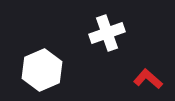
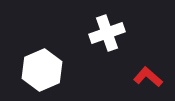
red L-shape: moved 2 px up
